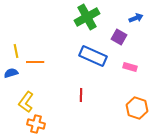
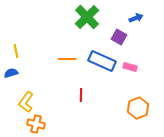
green cross: rotated 15 degrees counterclockwise
blue rectangle: moved 9 px right, 5 px down
orange line: moved 32 px right, 3 px up
orange hexagon: moved 1 px right; rotated 20 degrees clockwise
